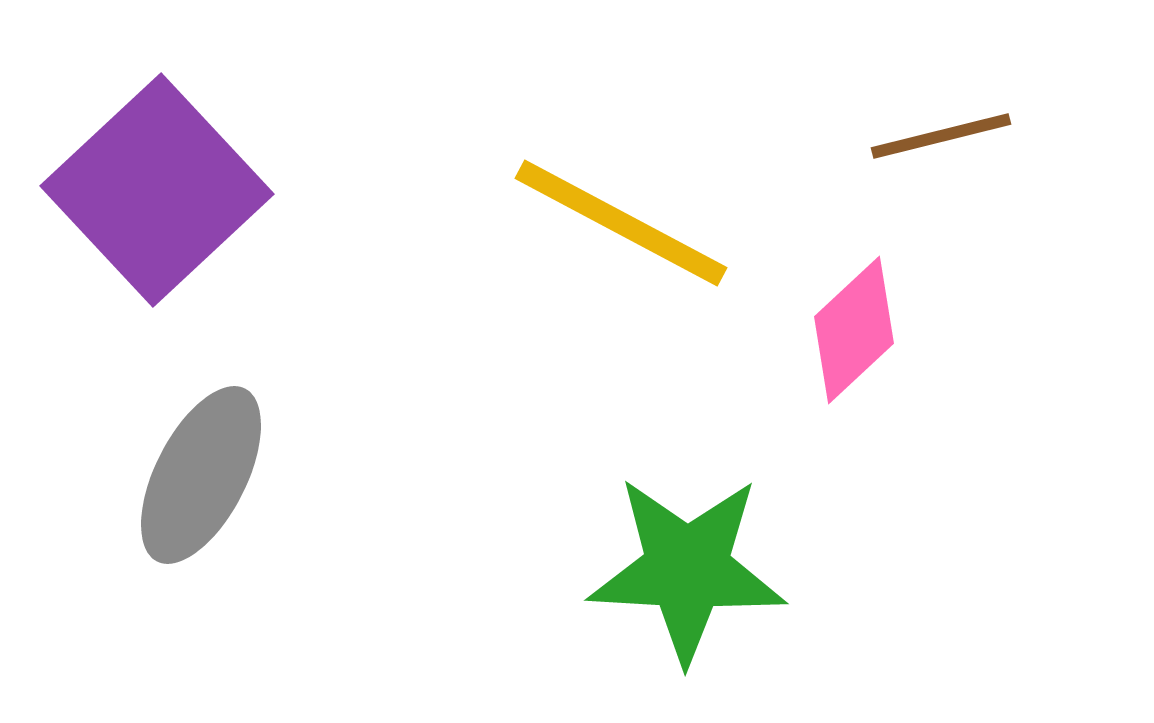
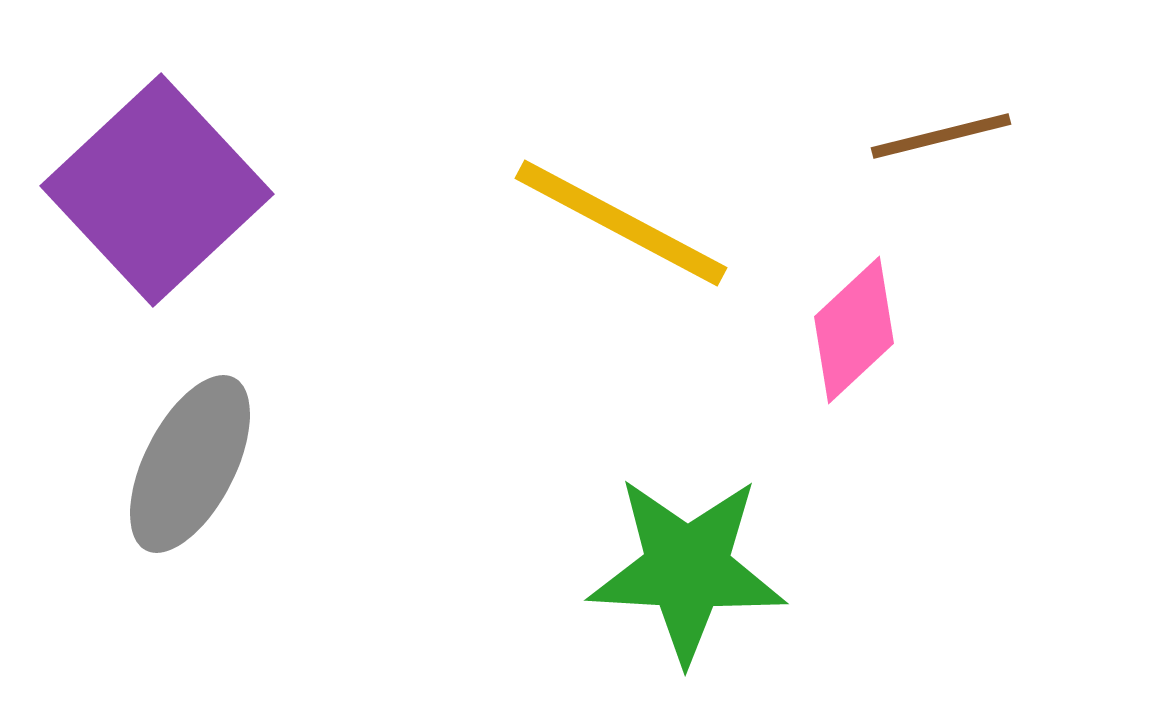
gray ellipse: moved 11 px left, 11 px up
